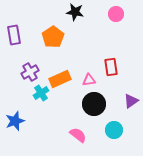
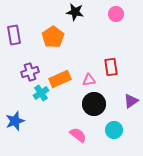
purple cross: rotated 12 degrees clockwise
